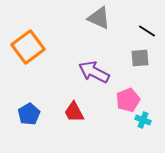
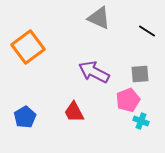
gray square: moved 16 px down
blue pentagon: moved 4 px left, 3 px down
cyan cross: moved 2 px left, 1 px down
